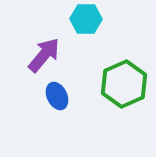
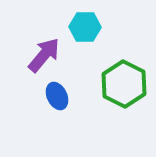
cyan hexagon: moved 1 px left, 8 px down
green hexagon: rotated 9 degrees counterclockwise
